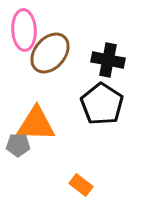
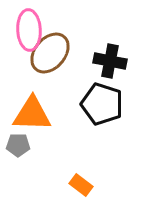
pink ellipse: moved 5 px right
black cross: moved 2 px right, 1 px down
black pentagon: rotated 15 degrees counterclockwise
orange triangle: moved 4 px left, 10 px up
